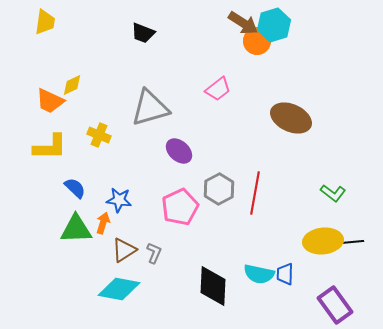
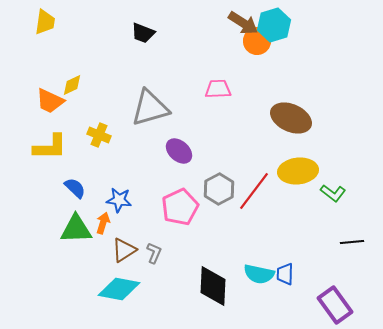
pink trapezoid: rotated 144 degrees counterclockwise
red line: moved 1 px left, 2 px up; rotated 27 degrees clockwise
yellow ellipse: moved 25 px left, 70 px up
